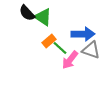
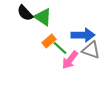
black semicircle: moved 2 px left
blue arrow: moved 1 px down
